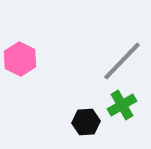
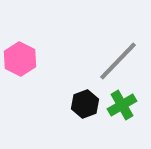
gray line: moved 4 px left
black hexagon: moved 1 px left, 18 px up; rotated 16 degrees counterclockwise
